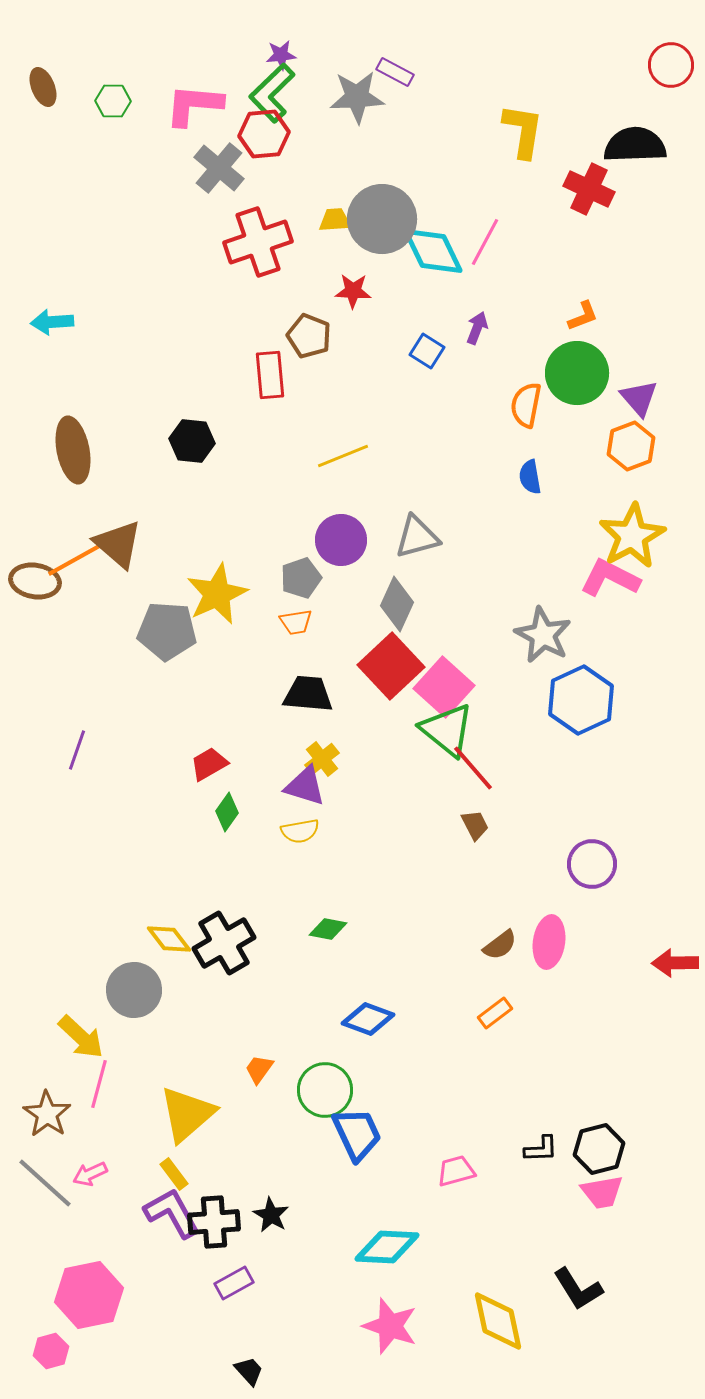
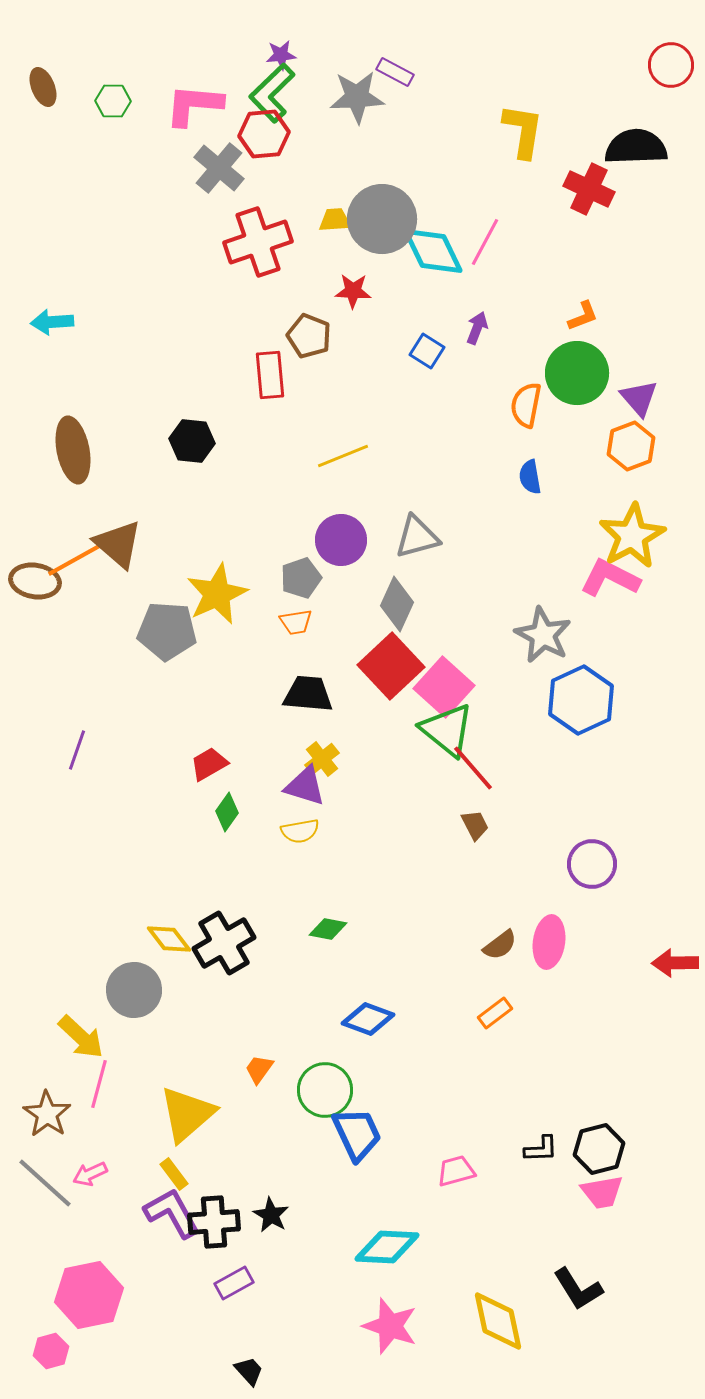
black semicircle at (635, 145): moved 1 px right, 2 px down
